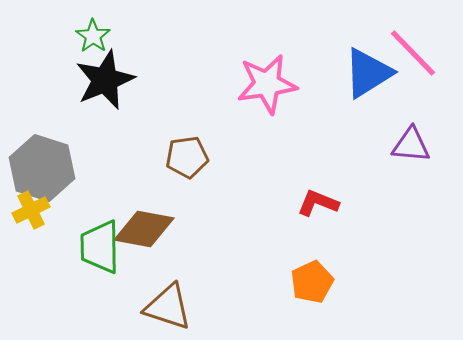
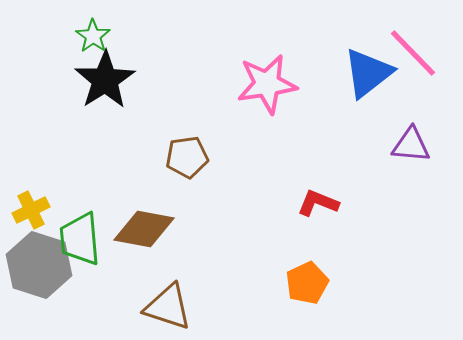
blue triangle: rotated 6 degrees counterclockwise
black star: rotated 10 degrees counterclockwise
gray hexagon: moved 3 px left, 97 px down
green trapezoid: moved 20 px left, 8 px up; rotated 4 degrees counterclockwise
orange pentagon: moved 5 px left, 1 px down
